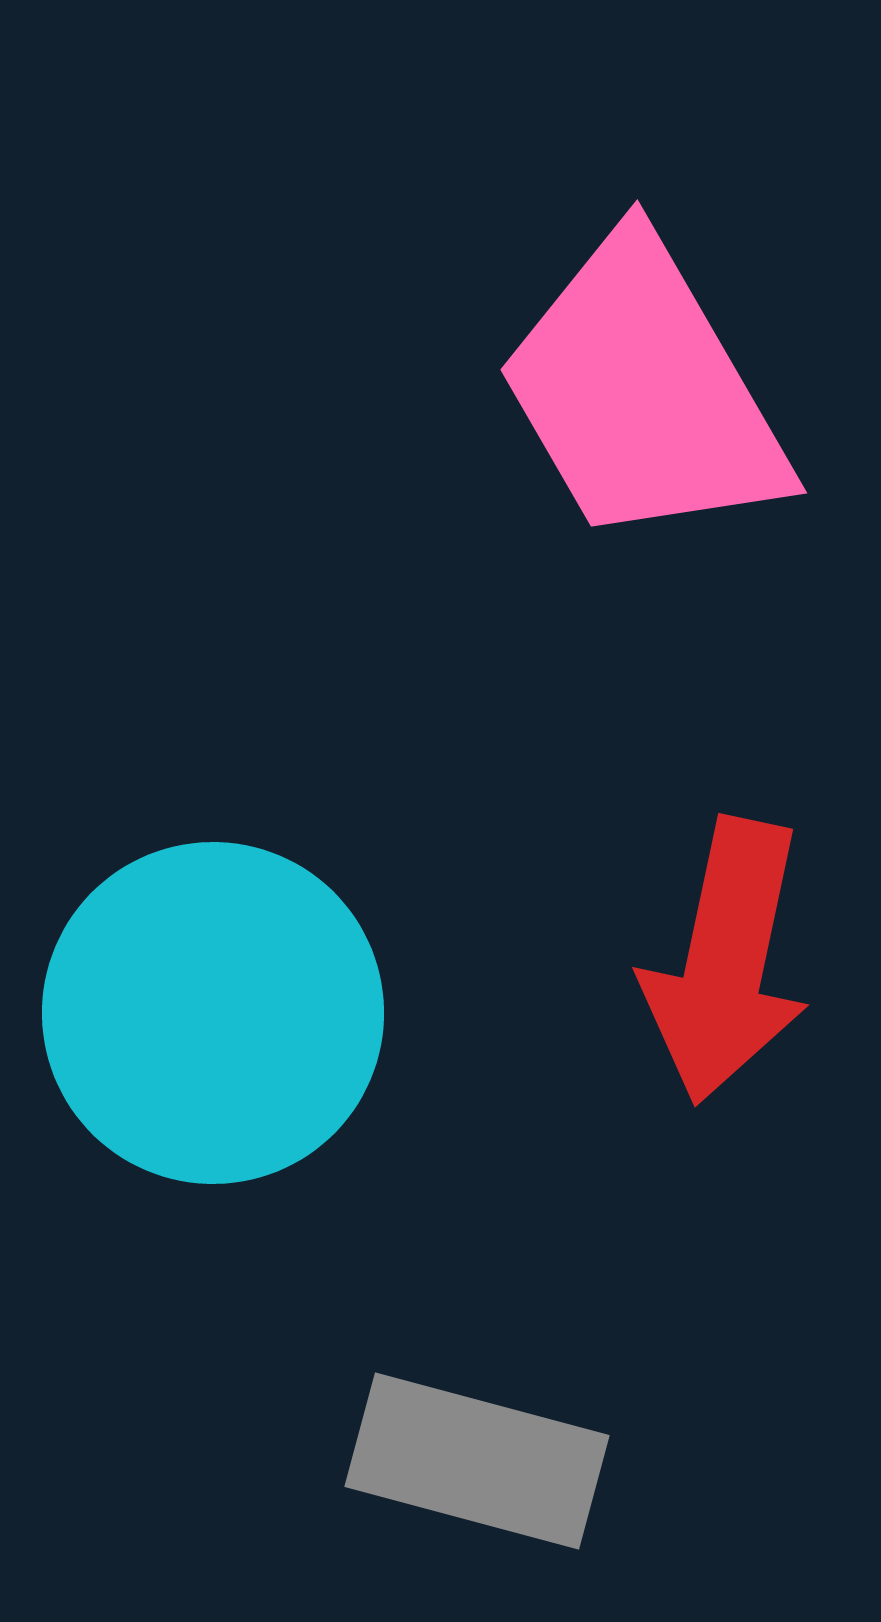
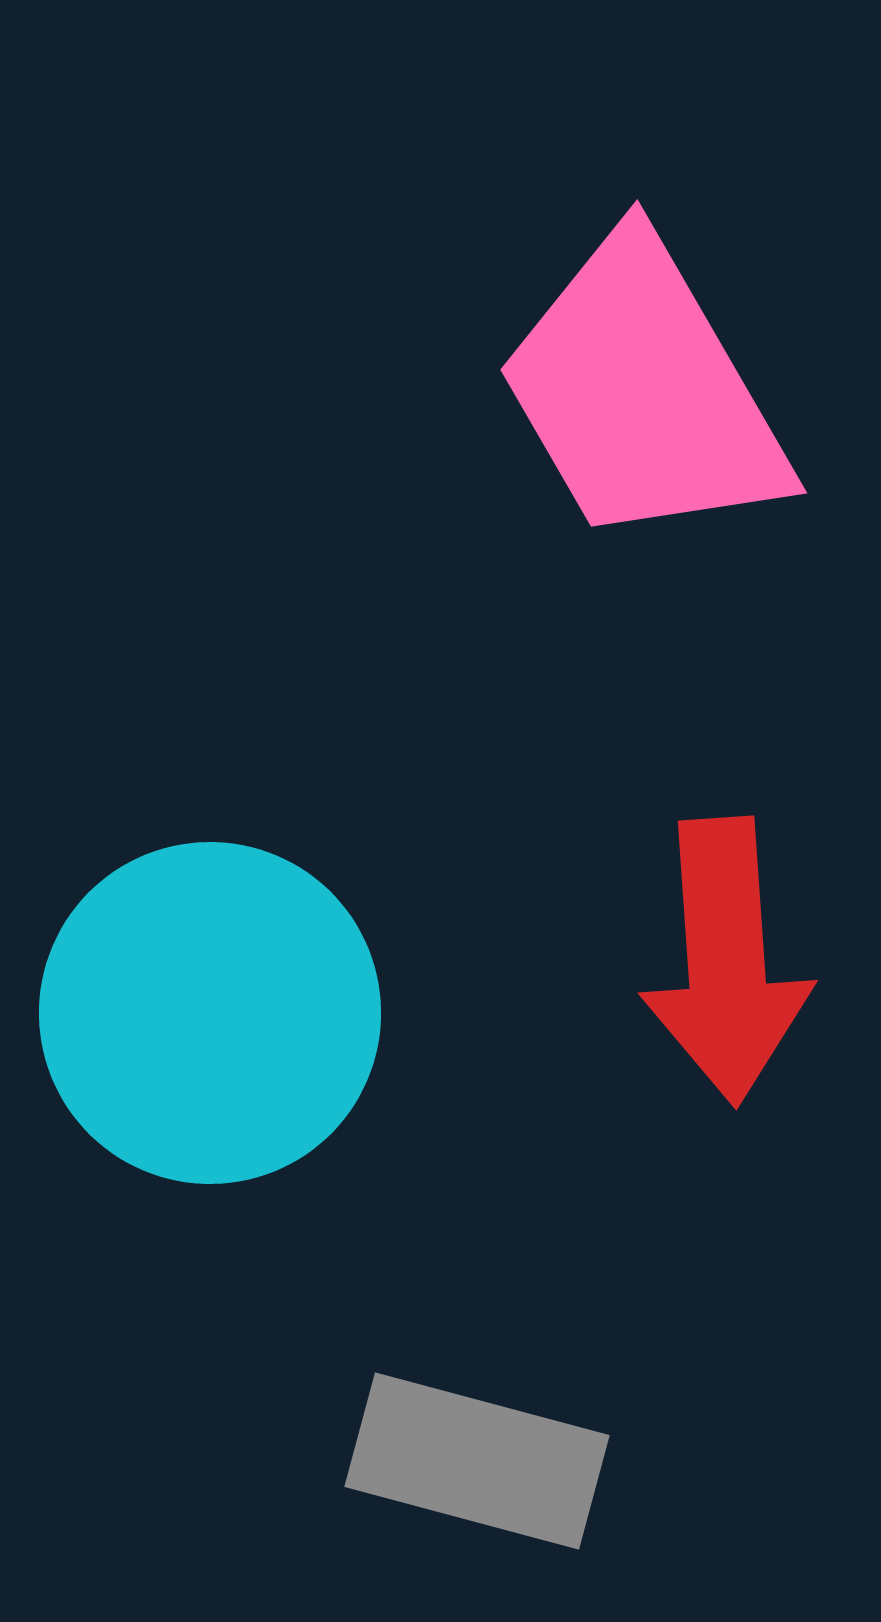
red arrow: rotated 16 degrees counterclockwise
cyan circle: moved 3 px left
